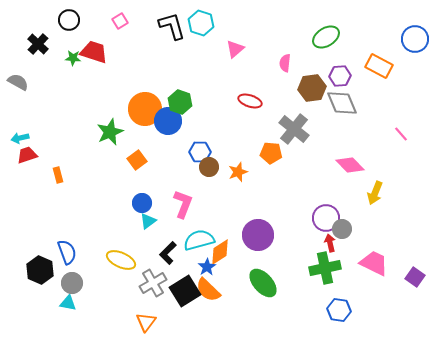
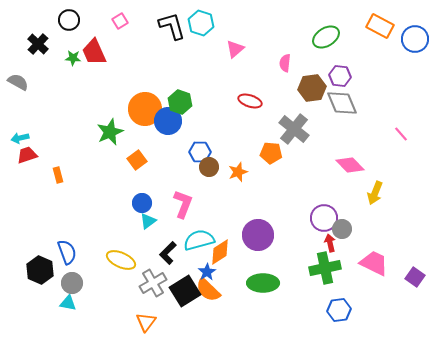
red trapezoid at (94, 52): rotated 132 degrees counterclockwise
orange rectangle at (379, 66): moved 1 px right, 40 px up
purple hexagon at (340, 76): rotated 10 degrees clockwise
purple circle at (326, 218): moved 2 px left
blue star at (207, 267): moved 5 px down
green ellipse at (263, 283): rotated 48 degrees counterclockwise
blue hexagon at (339, 310): rotated 15 degrees counterclockwise
